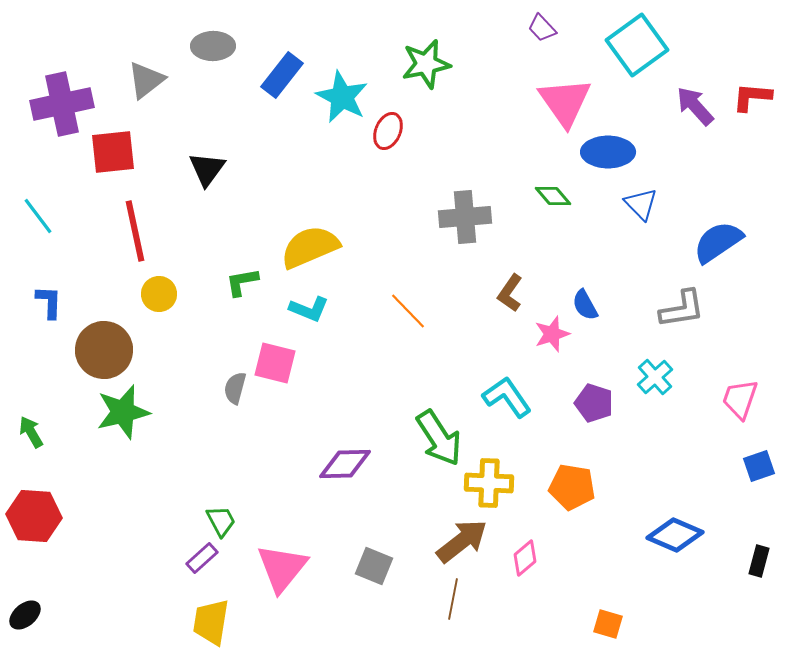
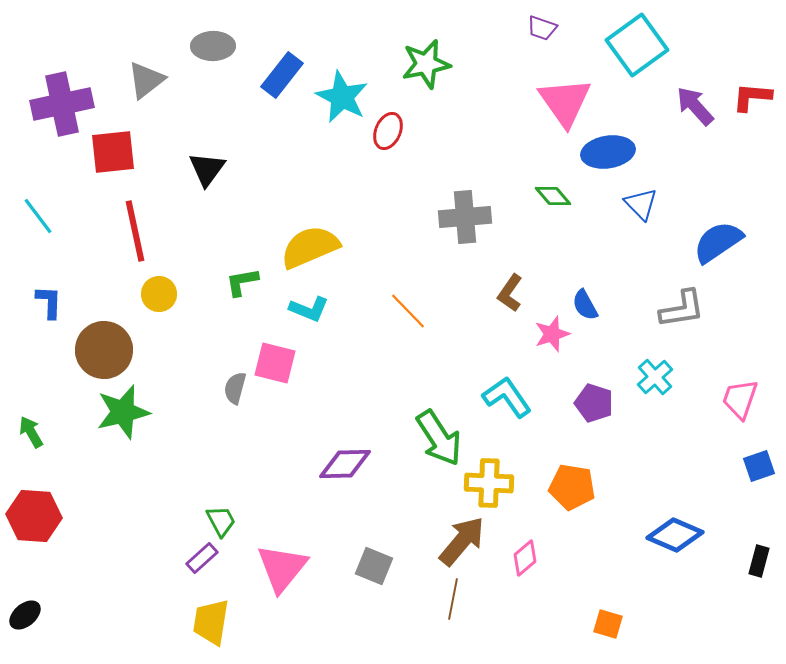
purple trapezoid at (542, 28): rotated 28 degrees counterclockwise
blue ellipse at (608, 152): rotated 9 degrees counterclockwise
brown arrow at (462, 541): rotated 12 degrees counterclockwise
